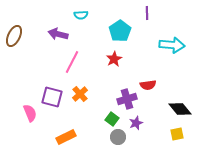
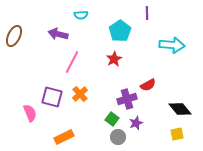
red semicircle: rotated 21 degrees counterclockwise
orange rectangle: moved 2 px left
